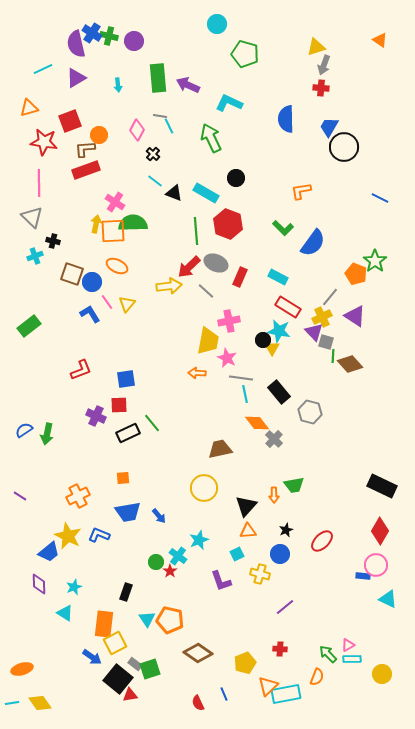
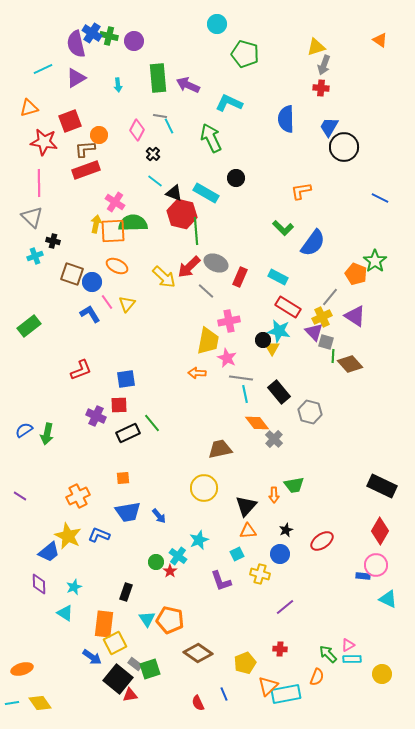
red hexagon at (228, 224): moved 46 px left, 10 px up; rotated 8 degrees counterclockwise
yellow arrow at (169, 286): moved 5 px left, 9 px up; rotated 50 degrees clockwise
red ellipse at (322, 541): rotated 10 degrees clockwise
